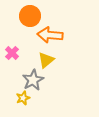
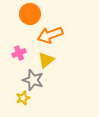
orange circle: moved 2 px up
orange arrow: rotated 25 degrees counterclockwise
pink cross: moved 7 px right; rotated 24 degrees clockwise
gray star: rotated 25 degrees counterclockwise
